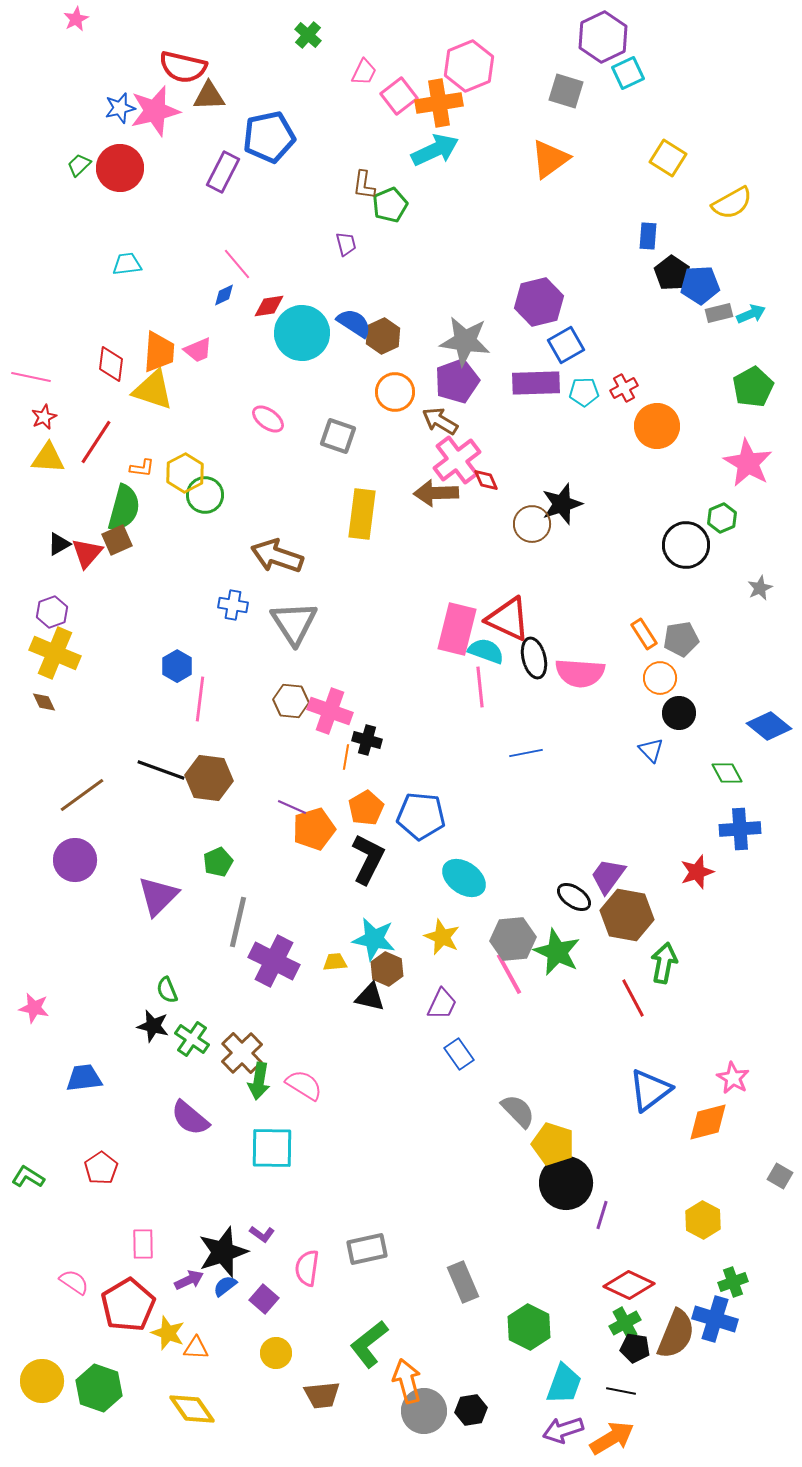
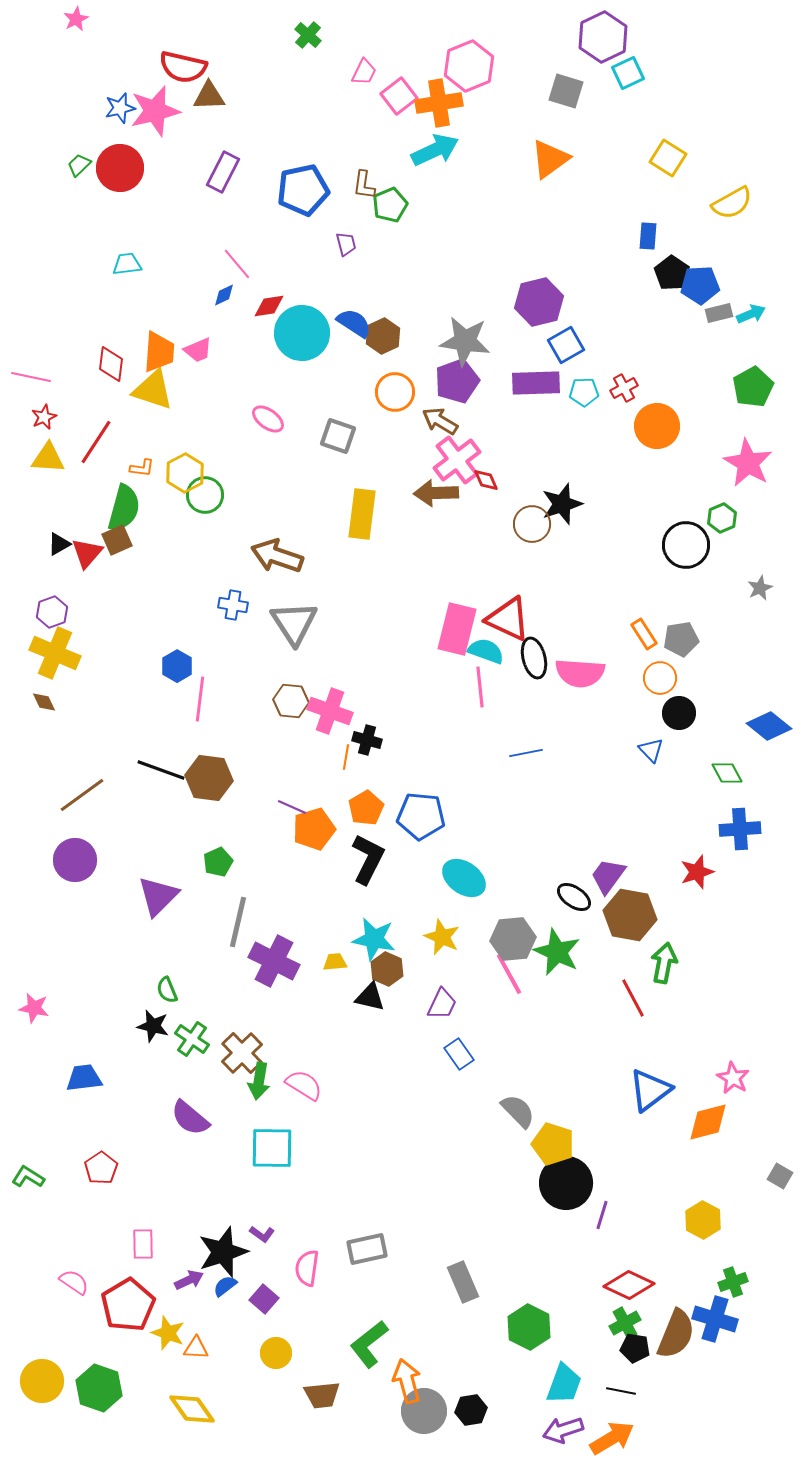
blue pentagon at (269, 137): moved 34 px right, 53 px down
brown hexagon at (627, 915): moved 3 px right
